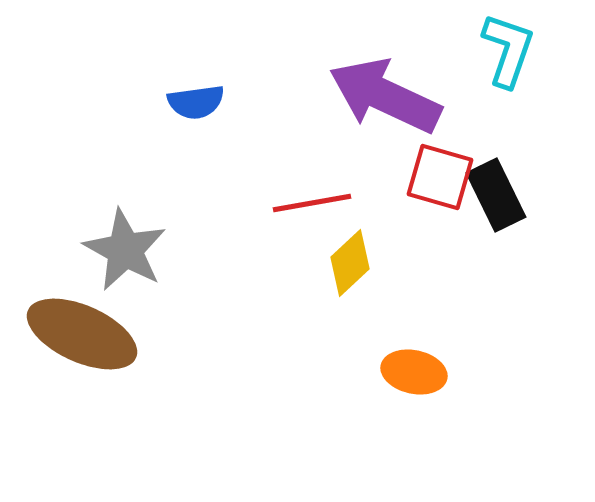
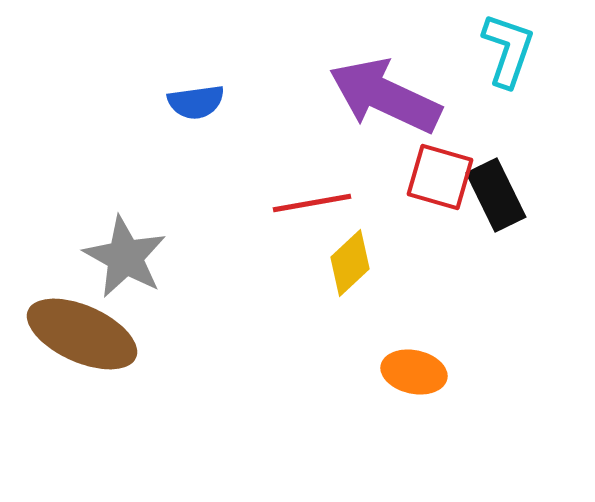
gray star: moved 7 px down
